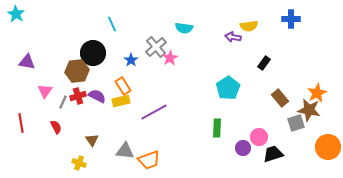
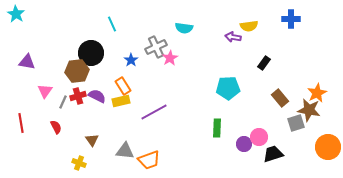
gray cross: rotated 15 degrees clockwise
black circle: moved 2 px left
cyan pentagon: rotated 30 degrees clockwise
purple circle: moved 1 px right, 4 px up
